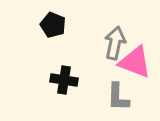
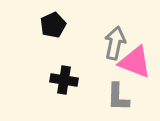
black pentagon: rotated 25 degrees clockwise
